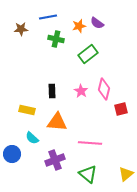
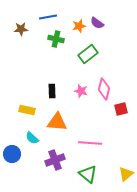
pink star: rotated 16 degrees counterclockwise
